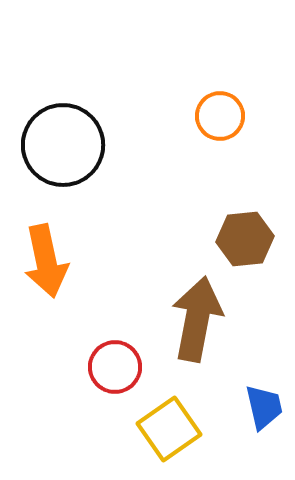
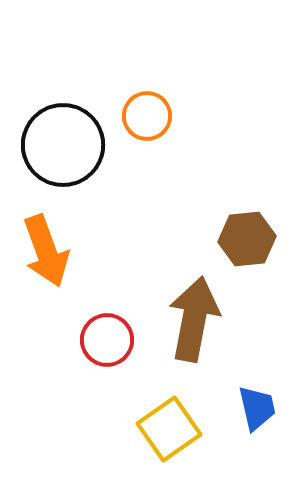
orange circle: moved 73 px left
brown hexagon: moved 2 px right
orange arrow: moved 10 px up; rotated 8 degrees counterclockwise
brown arrow: moved 3 px left
red circle: moved 8 px left, 27 px up
blue trapezoid: moved 7 px left, 1 px down
